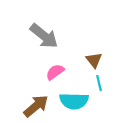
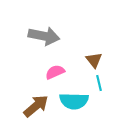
gray arrow: rotated 28 degrees counterclockwise
pink semicircle: rotated 12 degrees clockwise
